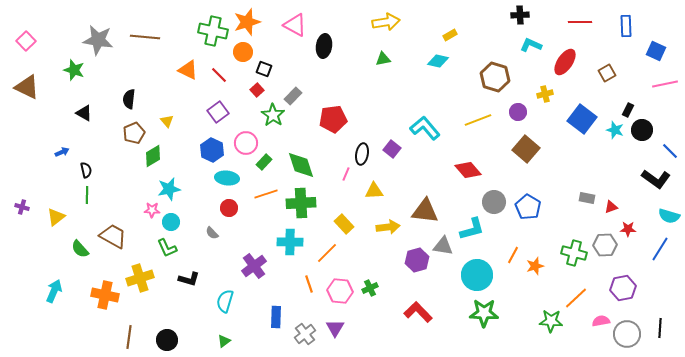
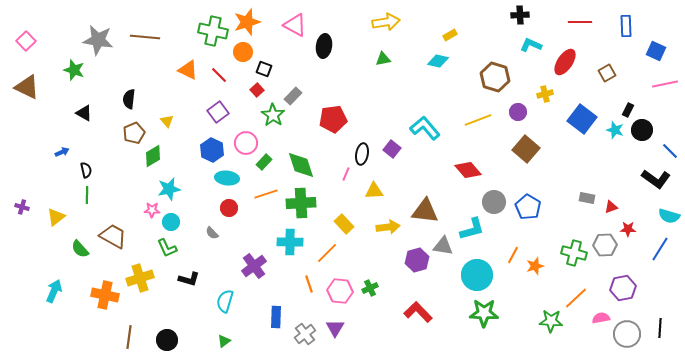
pink semicircle at (601, 321): moved 3 px up
